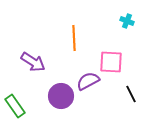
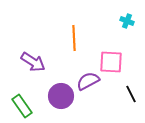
green rectangle: moved 7 px right
